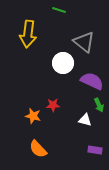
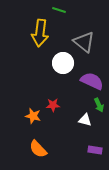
yellow arrow: moved 12 px right, 1 px up
